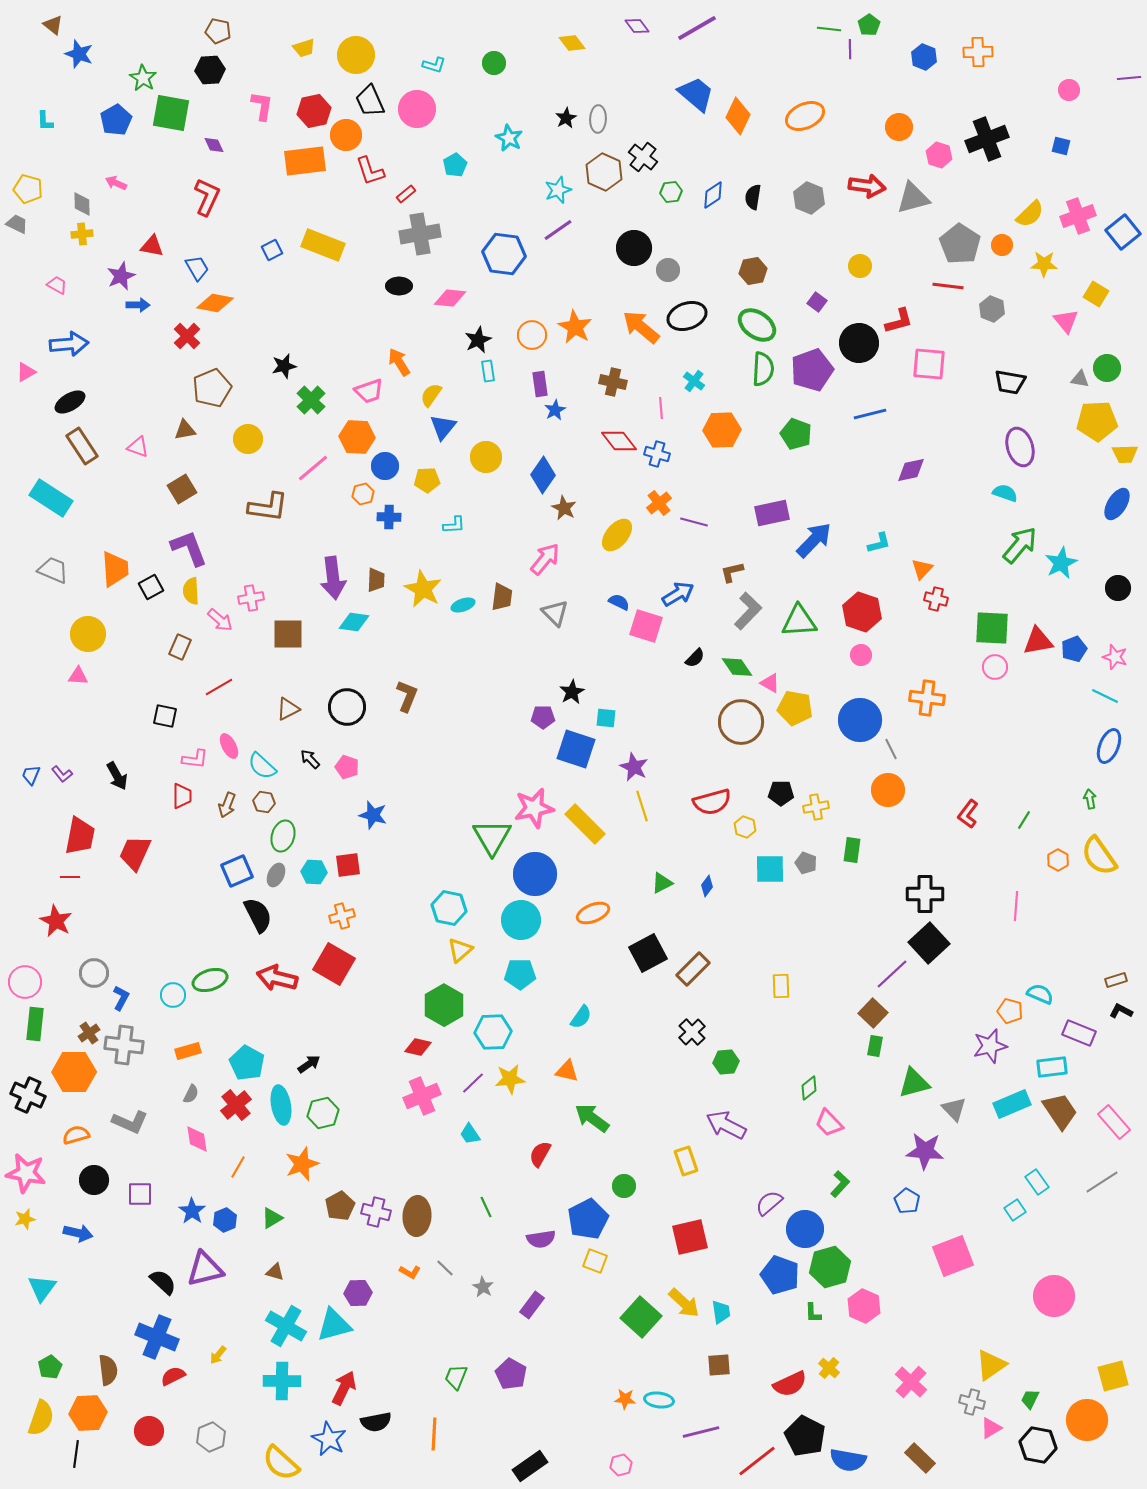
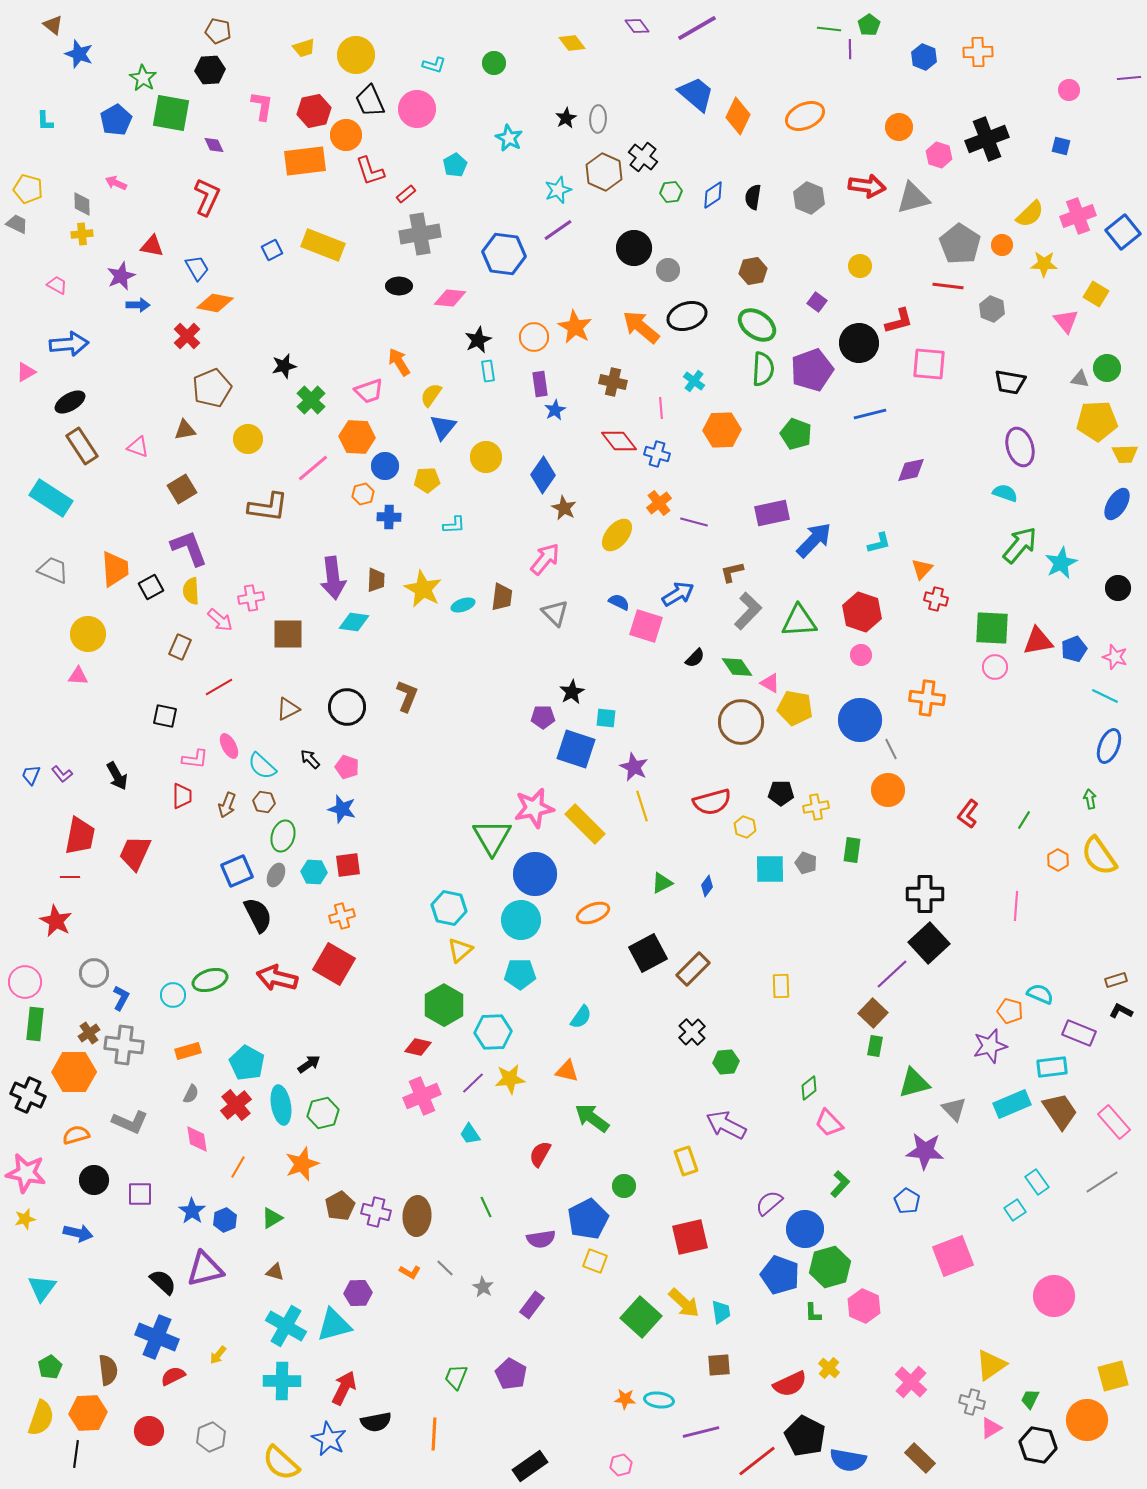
orange circle at (532, 335): moved 2 px right, 2 px down
blue star at (373, 815): moved 31 px left, 6 px up
